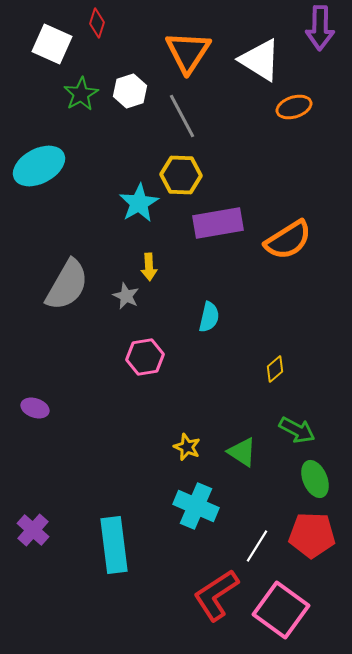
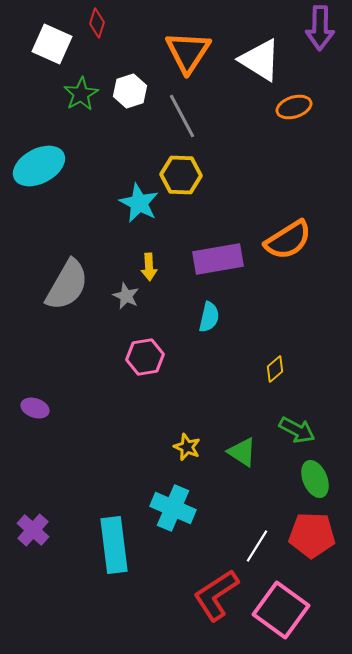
cyan star: rotated 15 degrees counterclockwise
purple rectangle: moved 36 px down
cyan cross: moved 23 px left, 2 px down
